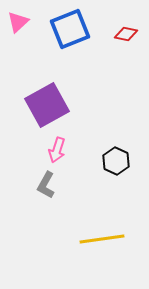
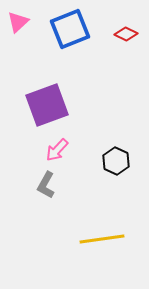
red diamond: rotated 15 degrees clockwise
purple square: rotated 9 degrees clockwise
pink arrow: rotated 25 degrees clockwise
